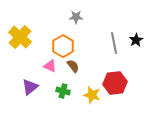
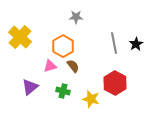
black star: moved 4 px down
pink triangle: rotated 40 degrees counterclockwise
red hexagon: rotated 25 degrees counterclockwise
yellow star: moved 1 px left, 4 px down
